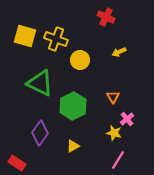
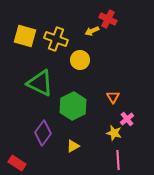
red cross: moved 2 px right, 2 px down
yellow arrow: moved 27 px left, 21 px up
purple diamond: moved 3 px right
pink line: rotated 36 degrees counterclockwise
